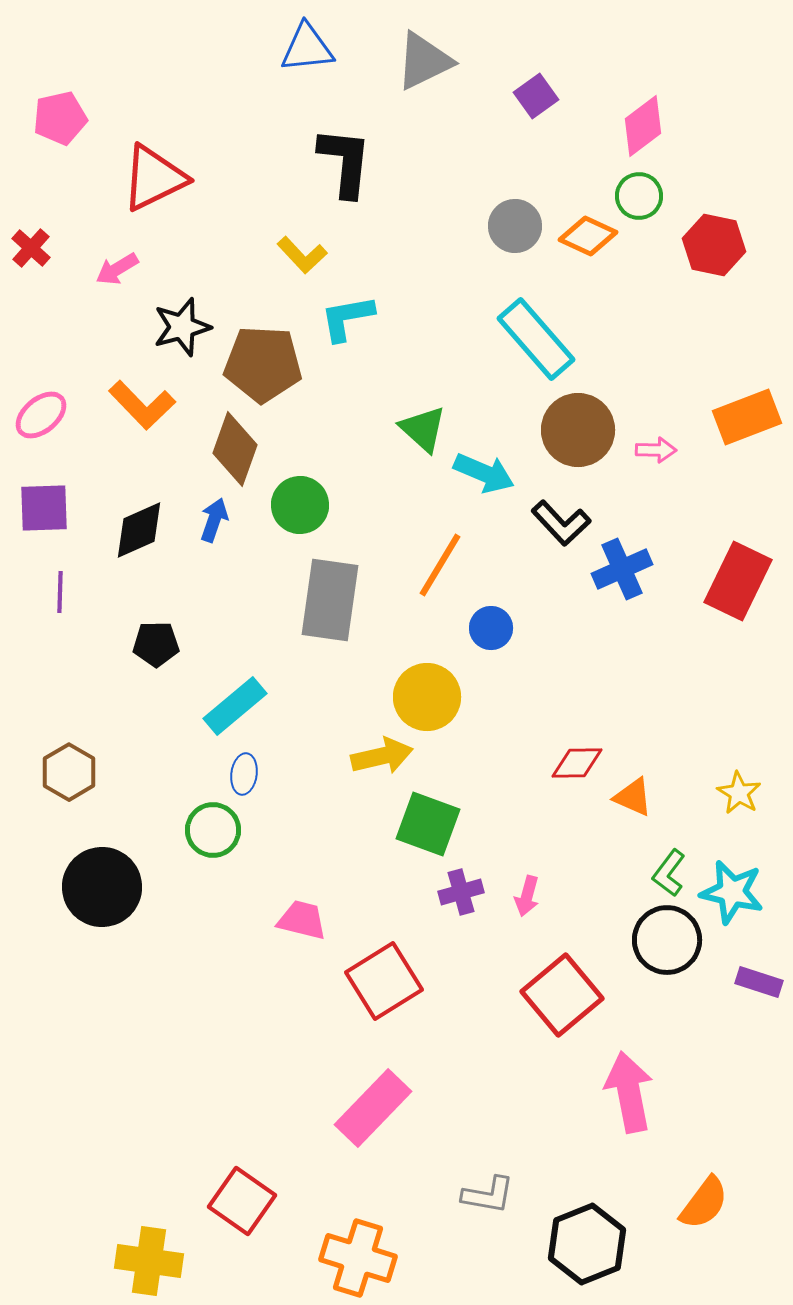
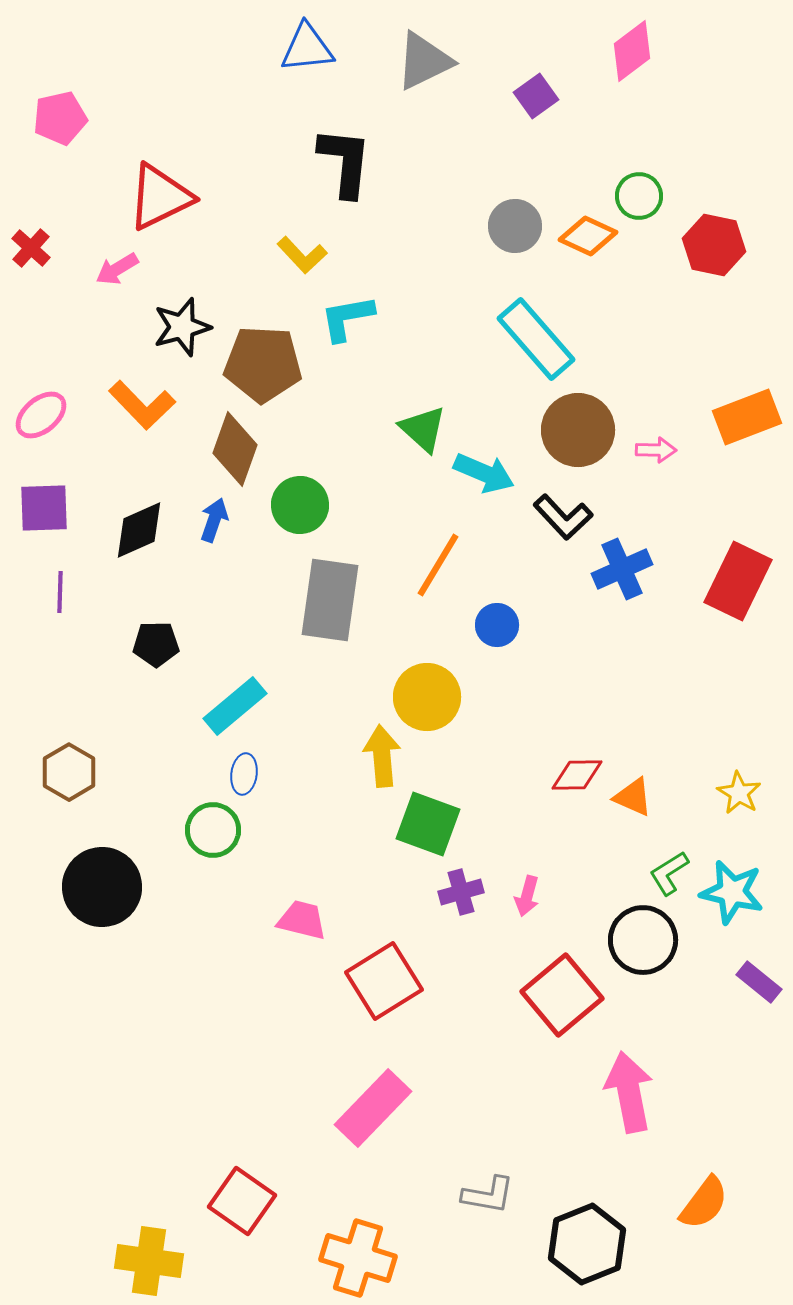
pink diamond at (643, 126): moved 11 px left, 75 px up
red triangle at (154, 178): moved 6 px right, 19 px down
black L-shape at (561, 523): moved 2 px right, 6 px up
orange line at (440, 565): moved 2 px left
blue circle at (491, 628): moved 6 px right, 3 px up
yellow arrow at (382, 756): rotated 82 degrees counterclockwise
red diamond at (577, 763): moved 12 px down
green L-shape at (669, 873): rotated 21 degrees clockwise
black circle at (667, 940): moved 24 px left
purple rectangle at (759, 982): rotated 21 degrees clockwise
